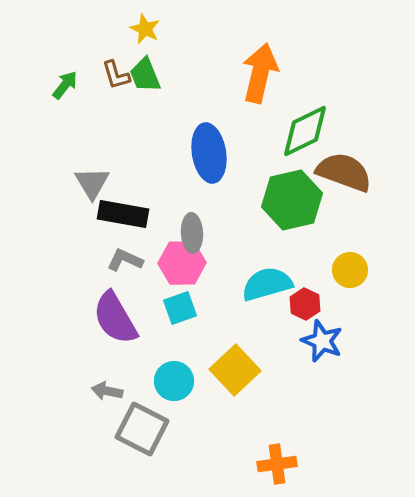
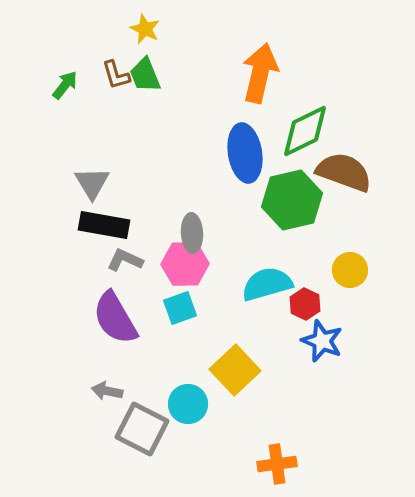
blue ellipse: moved 36 px right
black rectangle: moved 19 px left, 11 px down
pink hexagon: moved 3 px right, 1 px down
cyan circle: moved 14 px right, 23 px down
